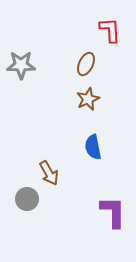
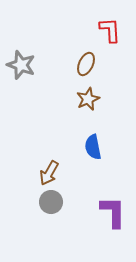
gray star: rotated 20 degrees clockwise
brown arrow: rotated 60 degrees clockwise
gray circle: moved 24 px right, 3 px down
